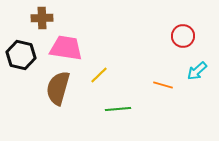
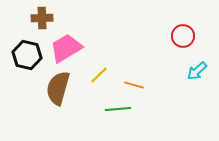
pink trapezoid: rotated 40 degrees counterclockwise
black hexagon: moved 6 px right
orange line: moved 29 px left
